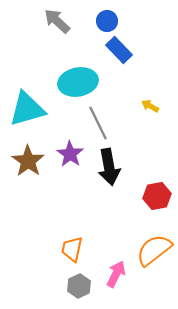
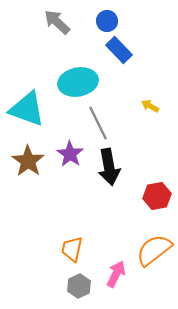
gray arrow: moved 1 px down
cyan triangle: rotated 36 degrees clockwise
